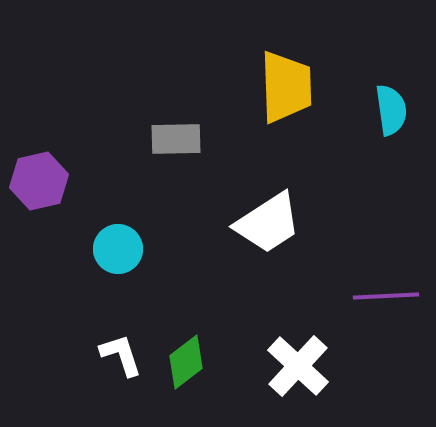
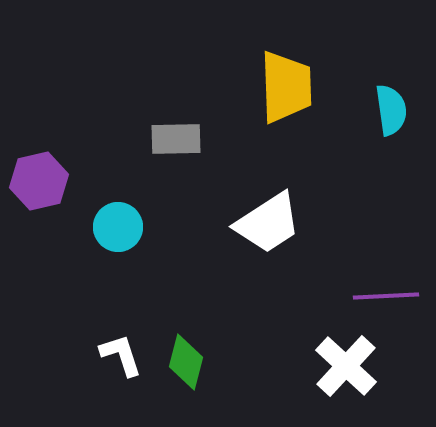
cyan circle: moved 22 px up
green diamond: rotated 38 degrees counterclockwise
white cross: moved 48 px right
